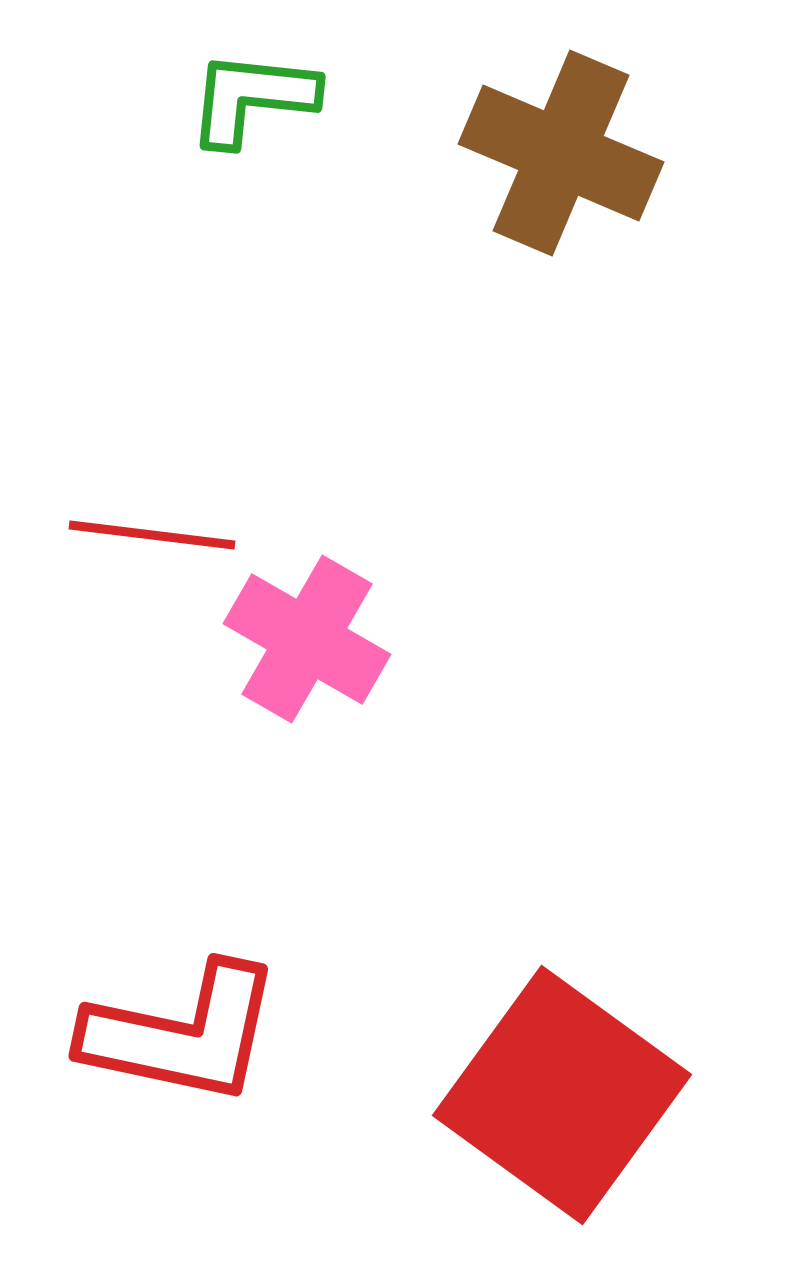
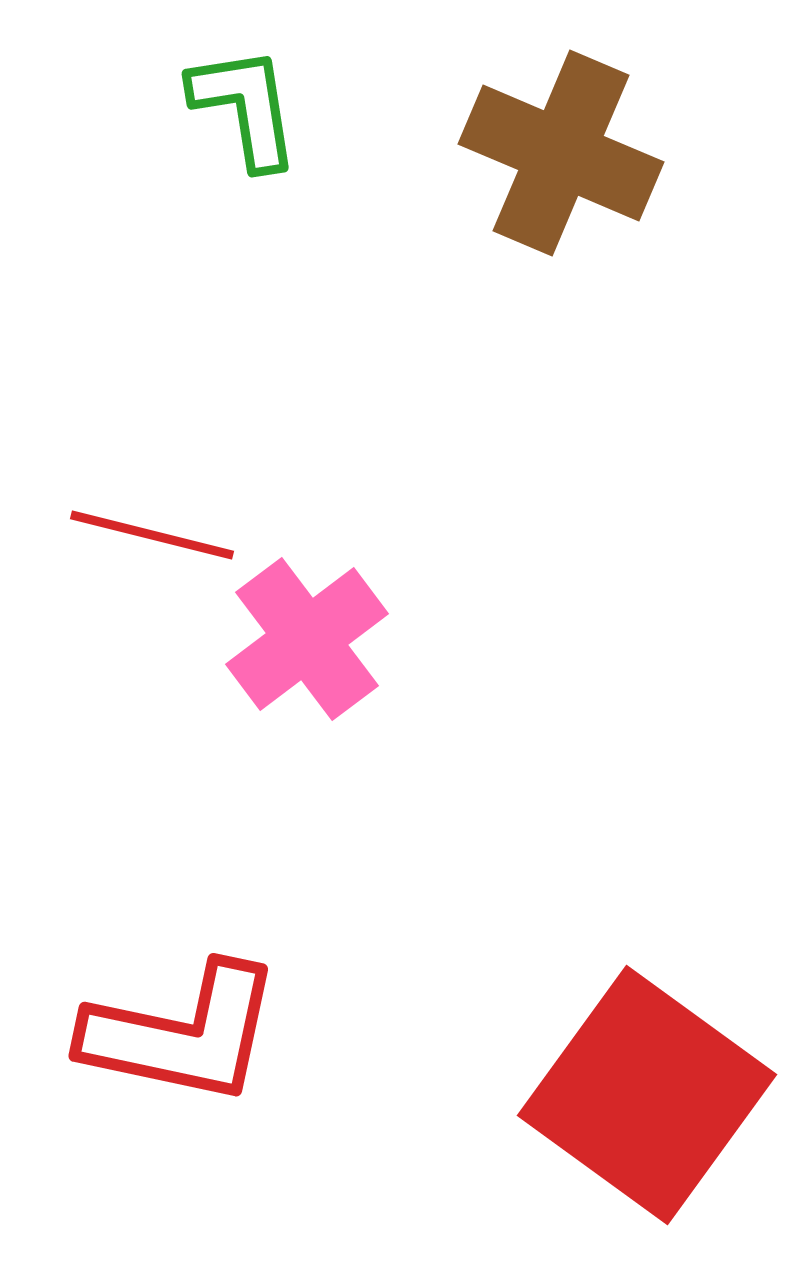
green L-shape: moved 7 px left, 9 px down; rotated 75 degrees clockwise
red line: rotated 7 degrees clockwise
pink cross: rotated 23 degrees clockwise
red square: moved 85 px right
